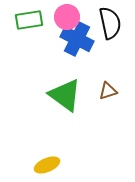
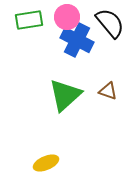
black semicircle: rotated 28 degrees counterclockwise
blue cross: moved 1 px down
brown triangle: rotated 36 degrees clockwise
green triangle: rotated 42 degrees clockwise
yellow ellipse: moved 1 px left, 2 px up
